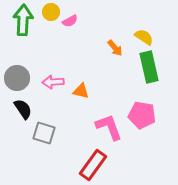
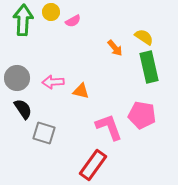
pink semicircle: moved 3 px right
